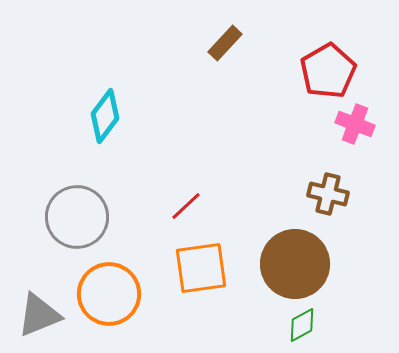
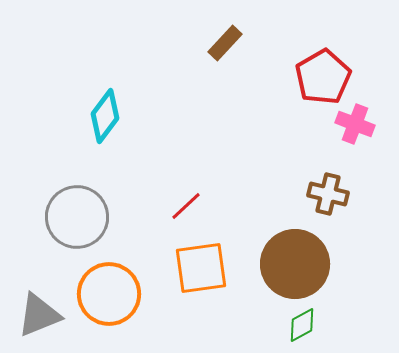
red pentagon: moved 5 px left, 6 px down
